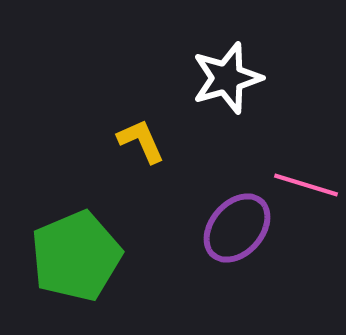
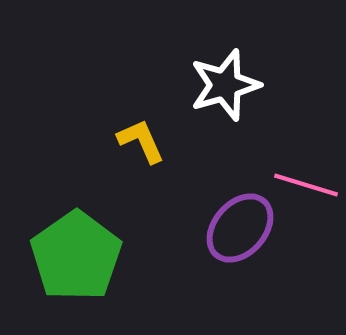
white star: moved 2 px left, 7 px down
purple ellipse: moved 3 px right
green pentagon: rotated 12 degrees counterclockwise
